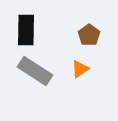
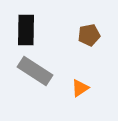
brown pentagon: rotated 25 degrees clockwise
orange triangle: moved 19 px down
